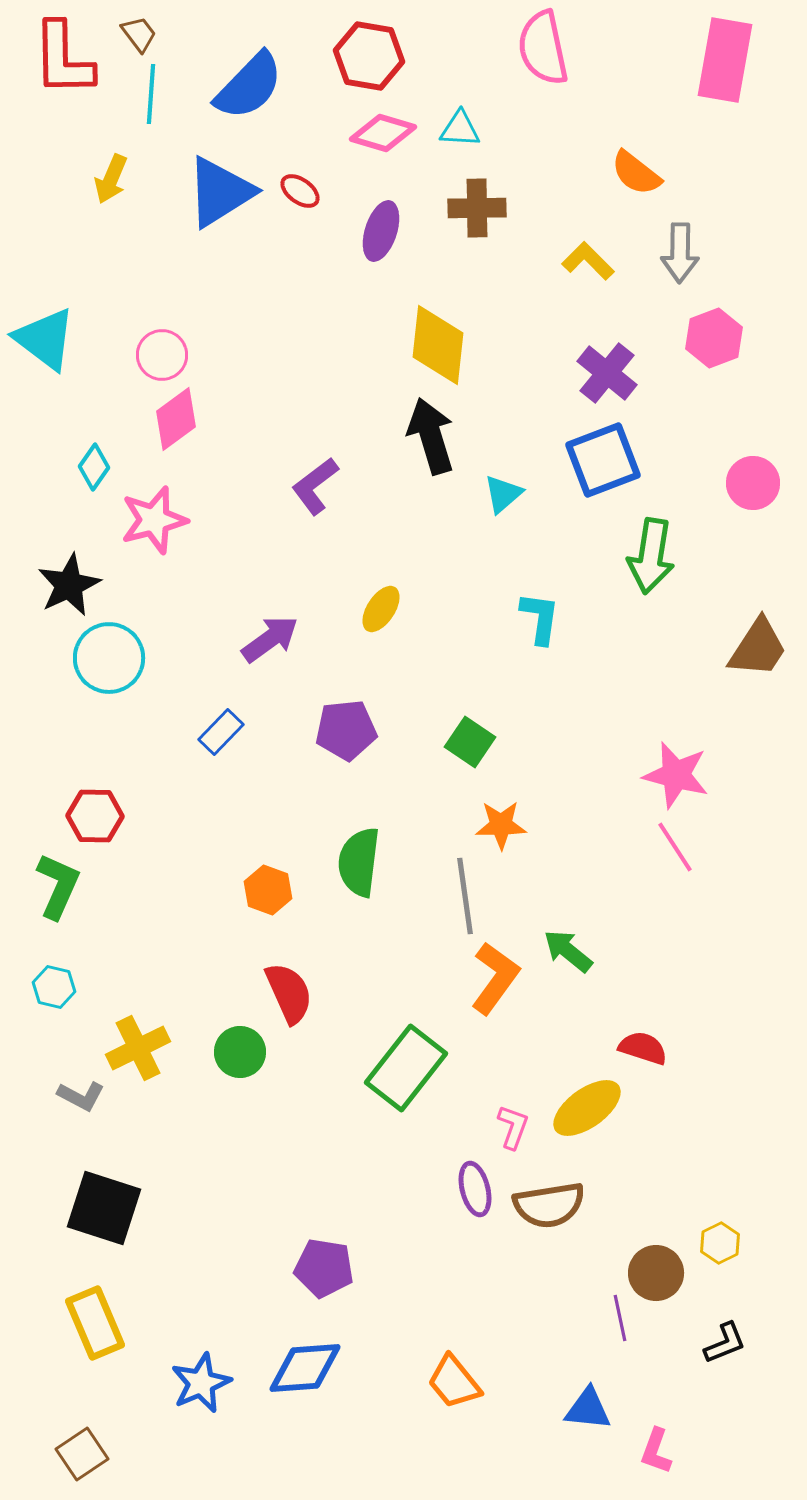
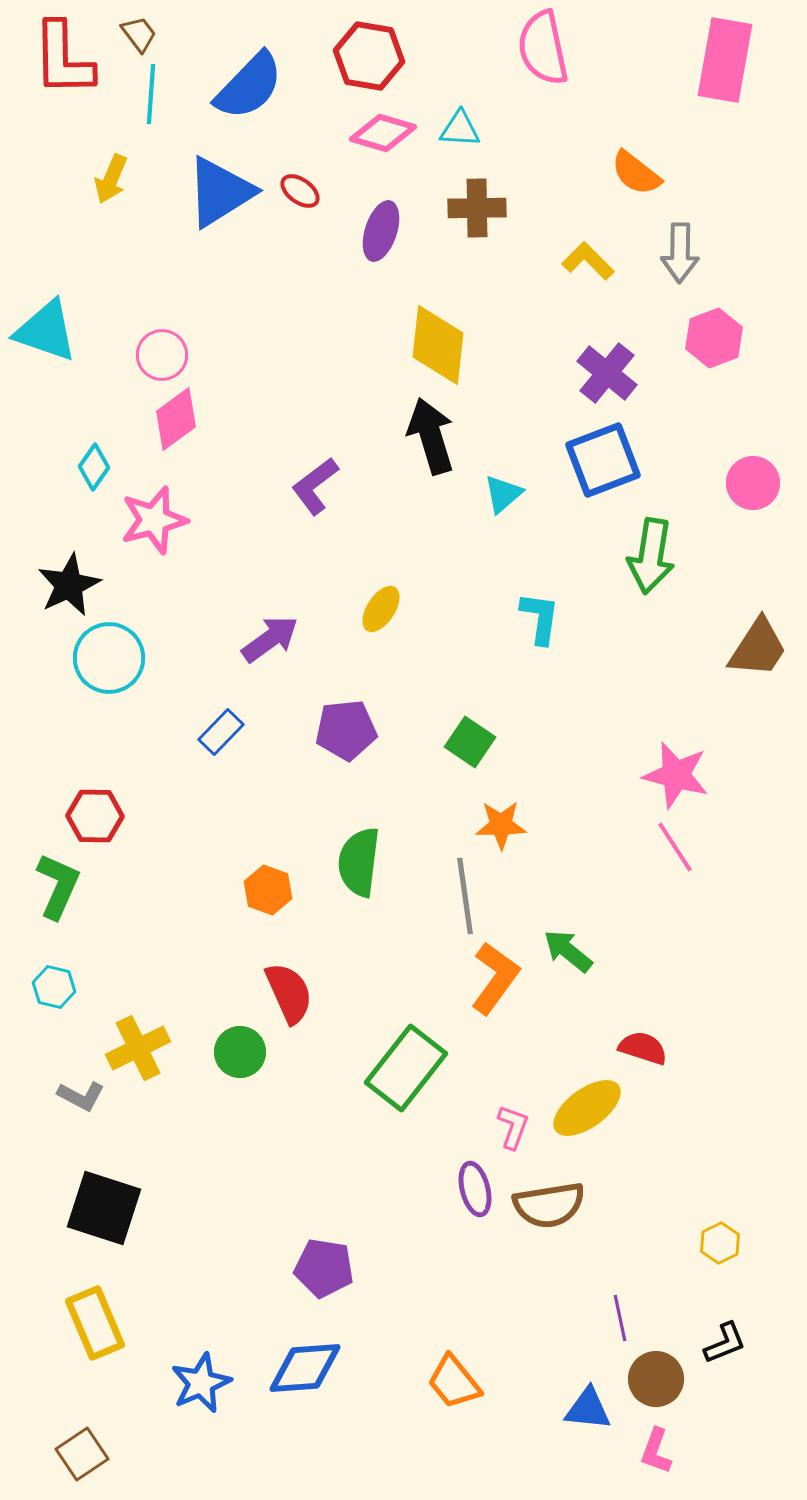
cyan triangle at (45, 339): moved 1 px right, 8 px up; rotated 18 degrees counterclockwise
brown circle at (656, 1273): moved 106 px down
